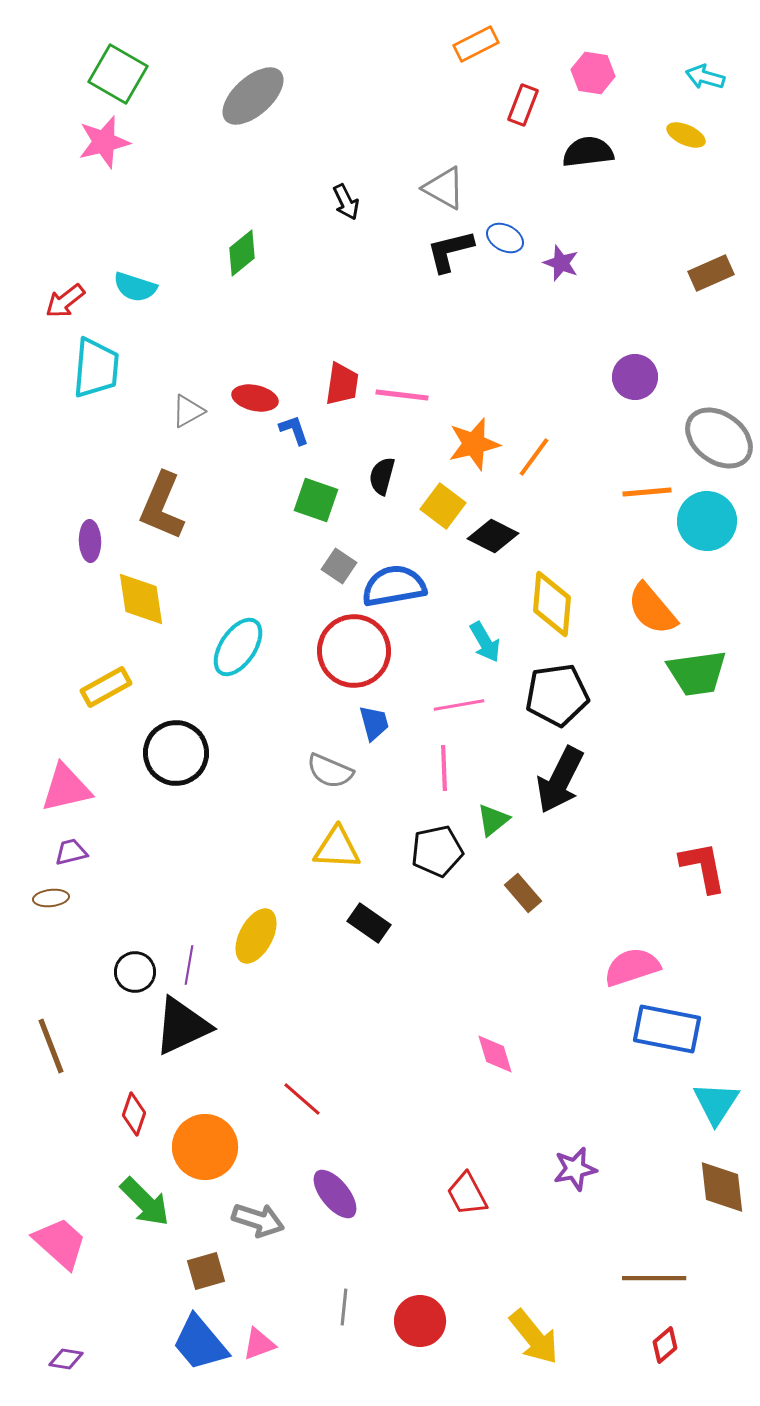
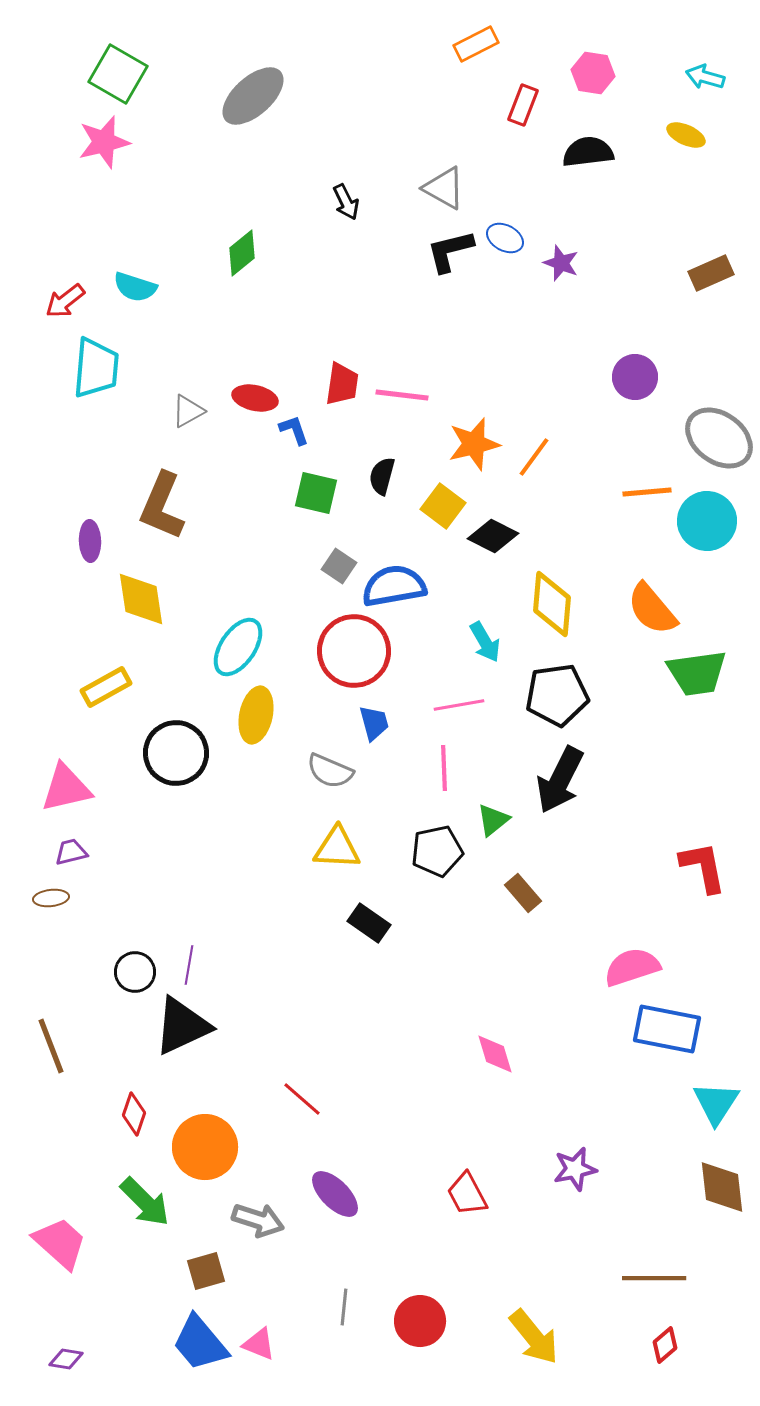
green square at (316, 500): moved 7 px up; rotated 6 degrees counterclockwise
yellow ellipse at (256, 936): moved 221 px up; rotated 16 degrees counterclockwise
purple ellipse at (335, 1194): rotated 6 degrees counterclockwise
pink triangle at (259, 1344): rotated 42 degrees clockwise
